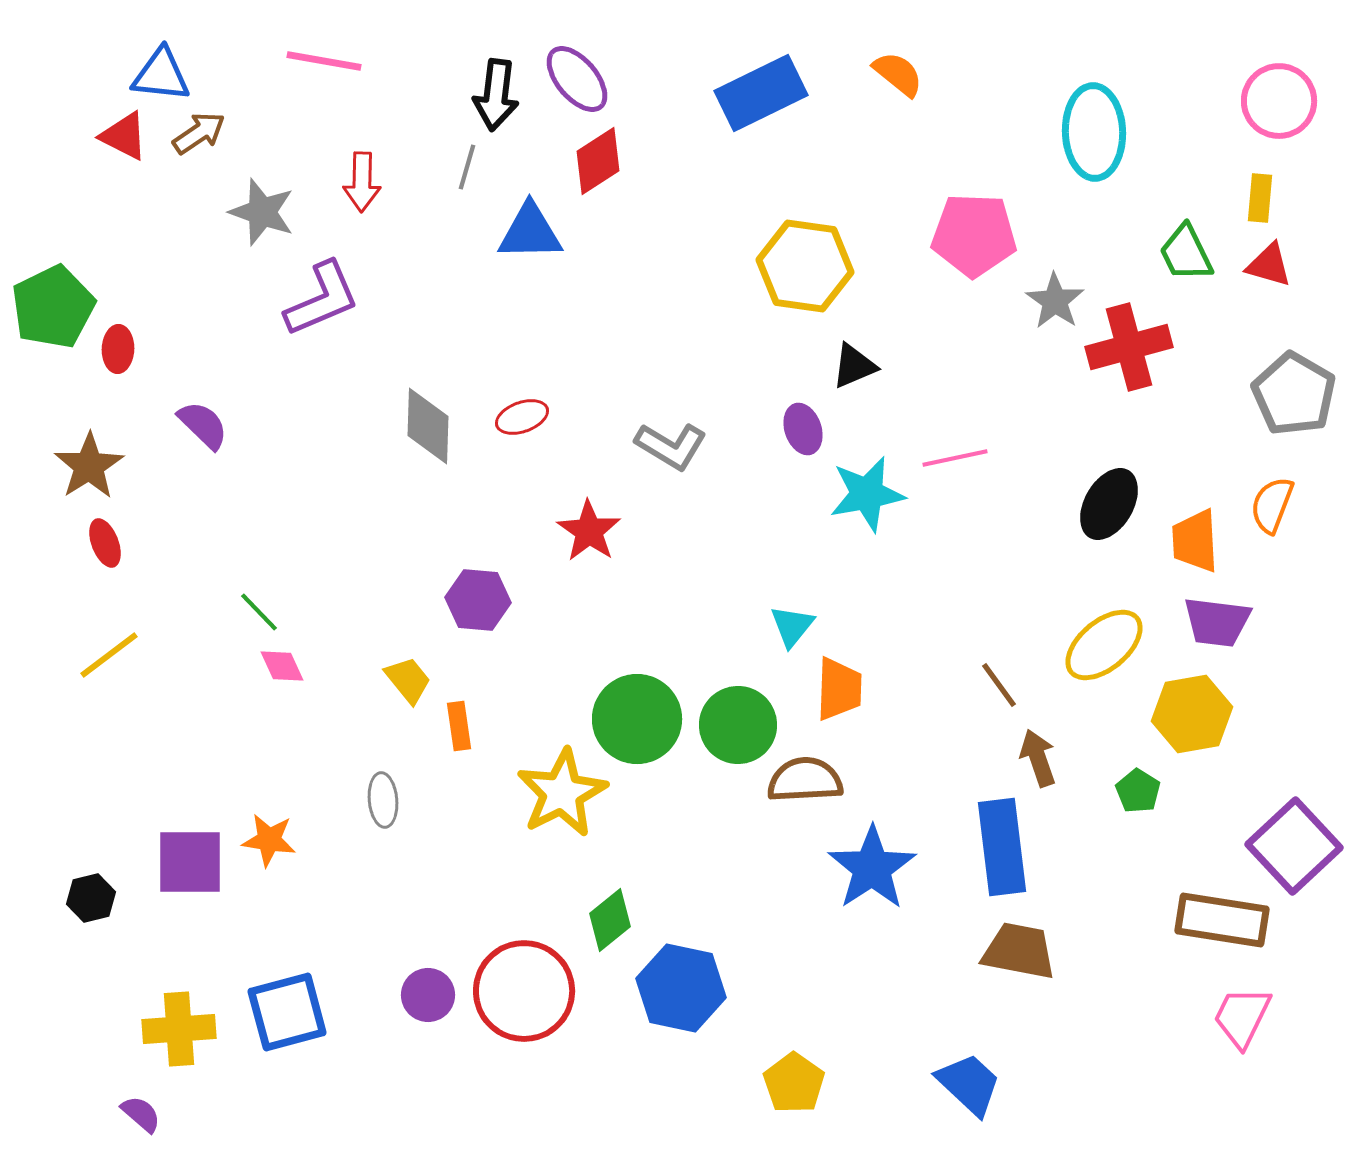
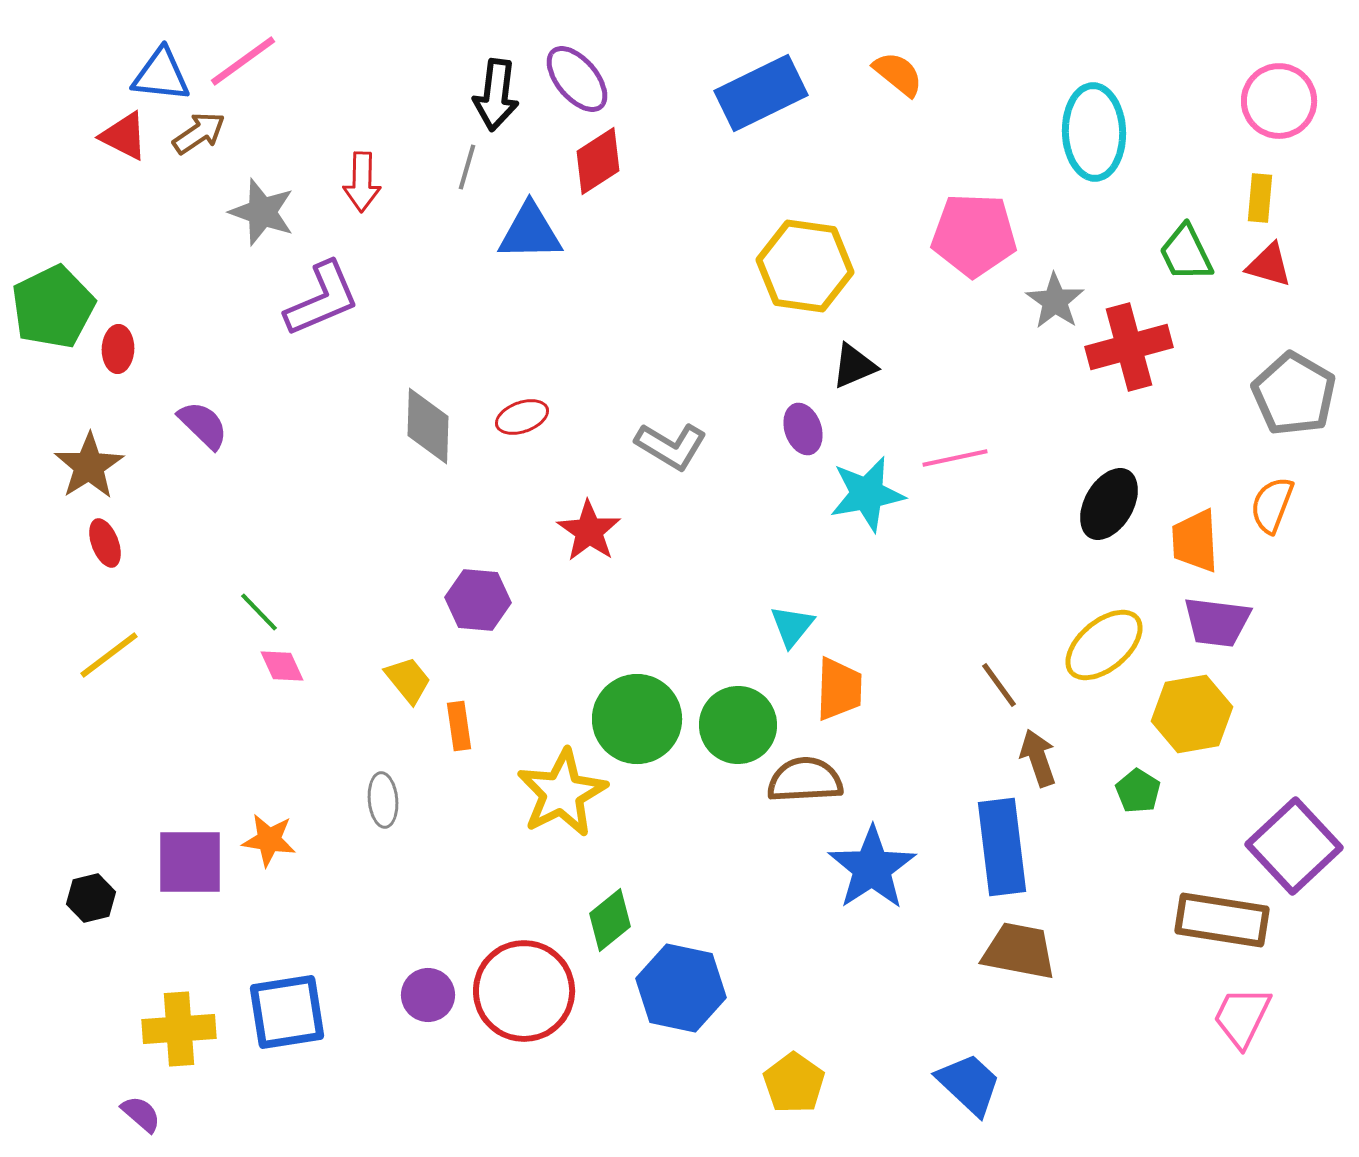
pink line at (324, 61): moved 81 px left; rotated 46 degrees counterclockwise
blue square at (287, 1012): rotated 6 degrees clockwise
